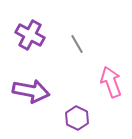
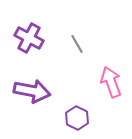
purple cross: moved 1 px left, 3 px down
purple arrow: moved 1 px right
